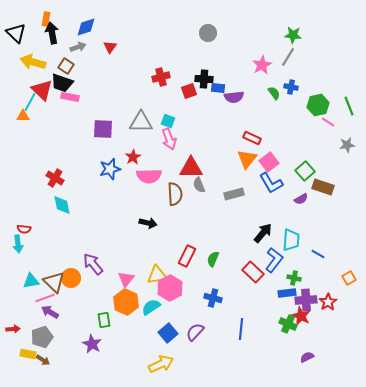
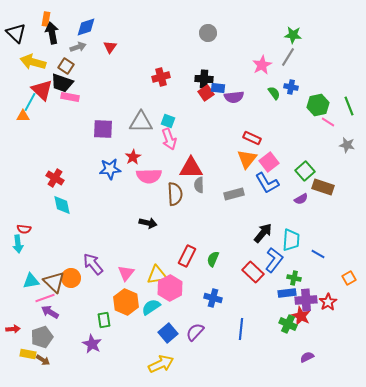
red square at (189, 91): moved 17 px right, 2 px down; rotated 14 degrees counterclockwise
gray star at (347, 145): rotated 21 degrees clockwise
blue star at (110, 169): rotated 10 degrees clockwise
blue L-shape at (271, 183): moved 4 px left
gray semicircle at (199, 185): rotated 21 degrees clockwise
pink triangle at (126, 279): moved 6 px up
